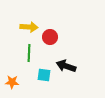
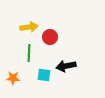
yellow arrow: rotated 12 degrees counterclockwise
black arrow: rotated 30 degrees counterclockwise
orange star: moved 1 px right, 4 px up
